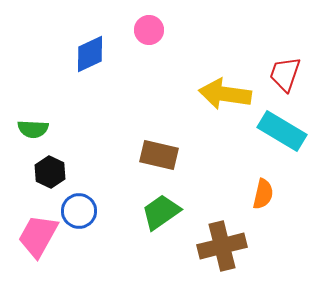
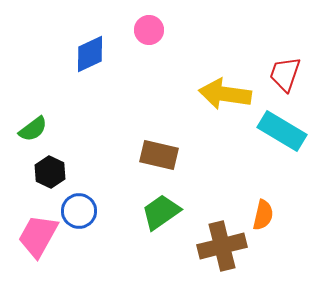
green semicircle: rotated 40 degrees counterclockwise
orange semicircle: moved 21 px down
